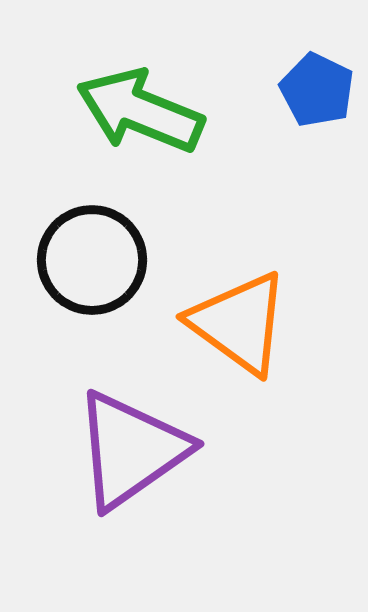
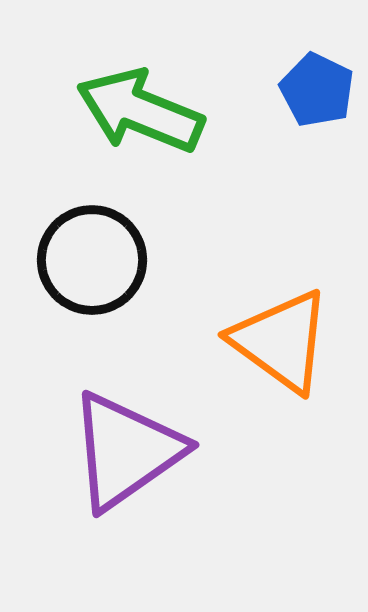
orange triangle: moved 42 px right, 18 px down
purple triangle: moved 5 px left, 1 px down
